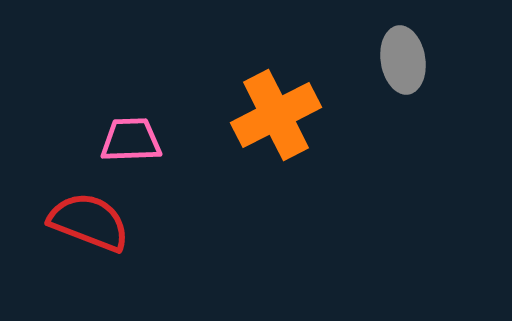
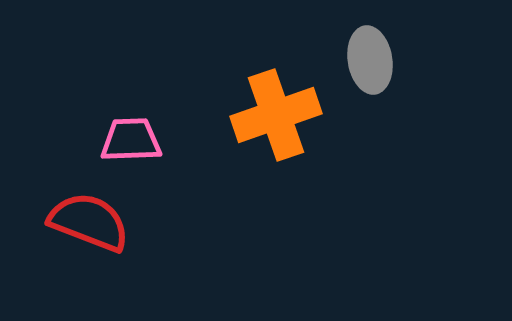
gray ellipse: moved 33 px left
orange cross: rotated 8 degrees clockwise
